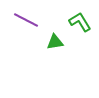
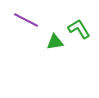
green L-shape: moved 1 px left, 7 px down
